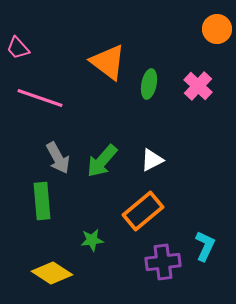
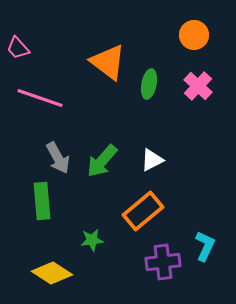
orange circle: moved 23 px left, 6 px down
